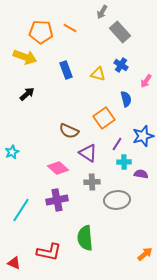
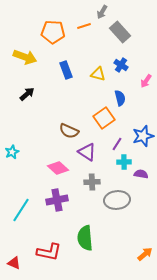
orange line: moved 14 px right, 2 px up; rotated 48 degrees counterclockwise
orange pentagon: moved 12 px right
blue semicircle: moved 6 px left, 1 px up
purple triangle: moved 1 px left, 1 px up
